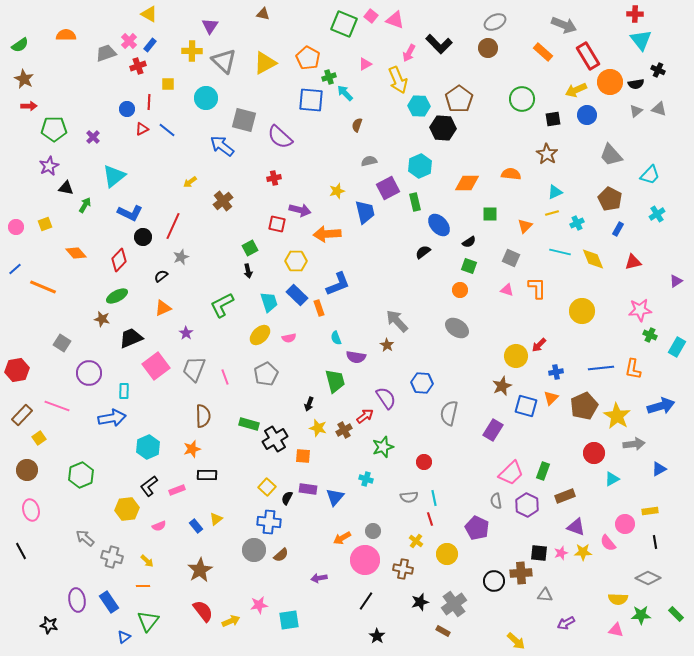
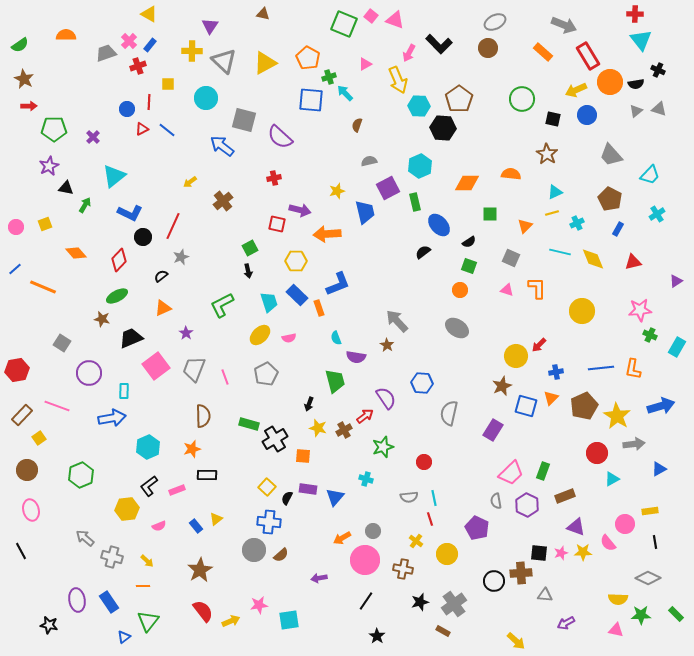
black square at (553, 119): rotated 21 degrees clockwise
red circle at (594, 453): moved 3 px right
